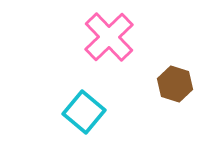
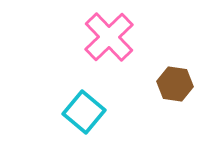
brown hexagon: rotated 8 degrees counterclockwise
